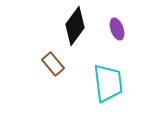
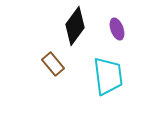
cyan trapezoid: moved 7 px up
